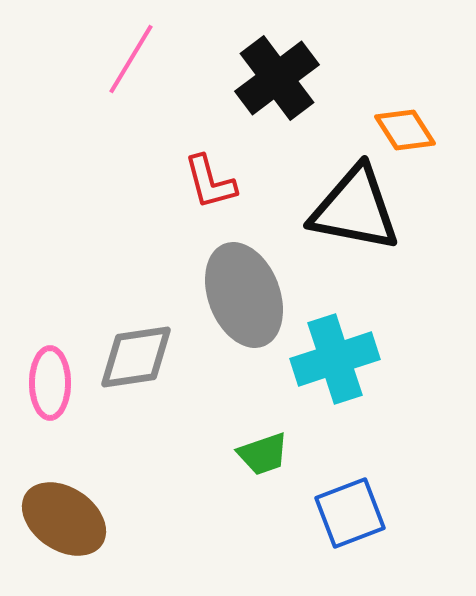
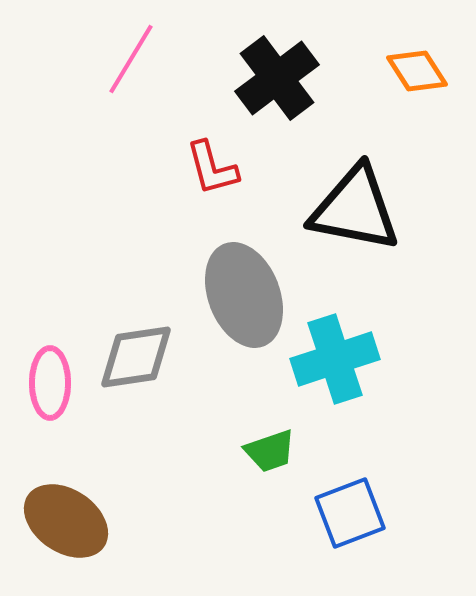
orange diamond: moved 12 px right, 59 px up
red L-shape: moved 2 px right, 14 px up
green trapezoid: moved 7 px right, 3 px up
brown ellipse: moved 2 px right, 2 px down
